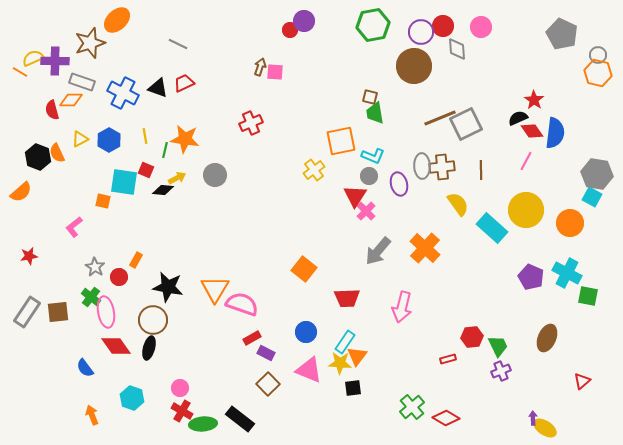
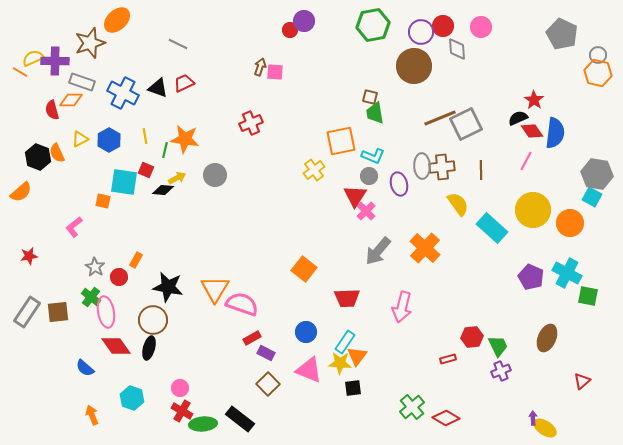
yellow circle at (526, 210): moved 7 px right
blue semicircle at (85, 368): rotated 12 degrees counterclockwise
